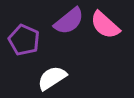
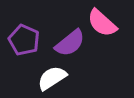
purple semicircle: moved 1 px right, 22 px down
pink semicircle: moved 3 px left, 2 px up
